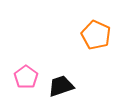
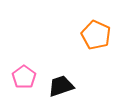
pink pentagon: moved 2 px left
